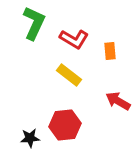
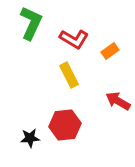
green L-shape: moved 3 px left
orange rectangle: rotated 60 degrees clockwise
yellow rectangle: rotated 25 degrees clockwise
